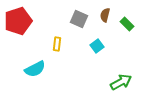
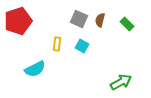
brown semicircle: moved 5 px left, 5 px down
cyan square: moved 15 px left; rotated 24 degrees counterclockwise
